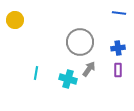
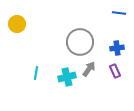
yellow circle: moved 2 px right, 4 px down
blue cross: moved 1 px left
purple rectangle: moved 3 px left, 1 px down; rotated 24 degrees counterclockwise
cyan cross: moved 1 px left, 2 px up; rotated 30 degrees counterclockwise
